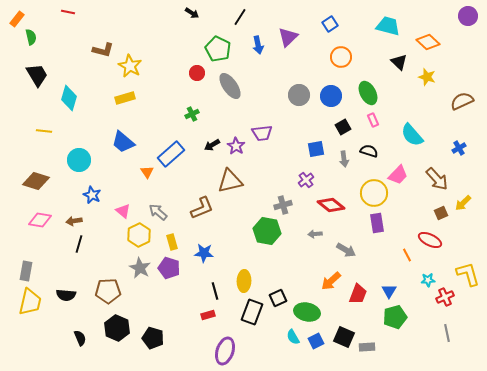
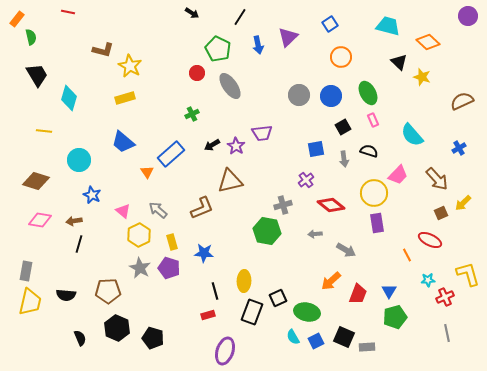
yellow star at (427, 77): moved 5 px left
gray arrow at (158, 212): moved 2 px up
